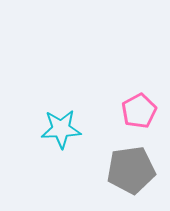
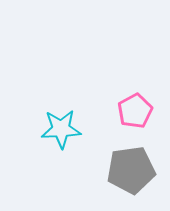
pink pentagon: moved 4 px left
